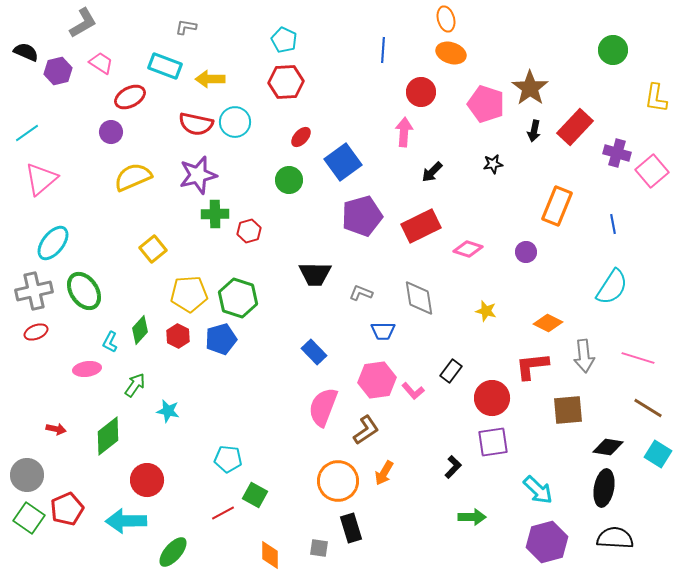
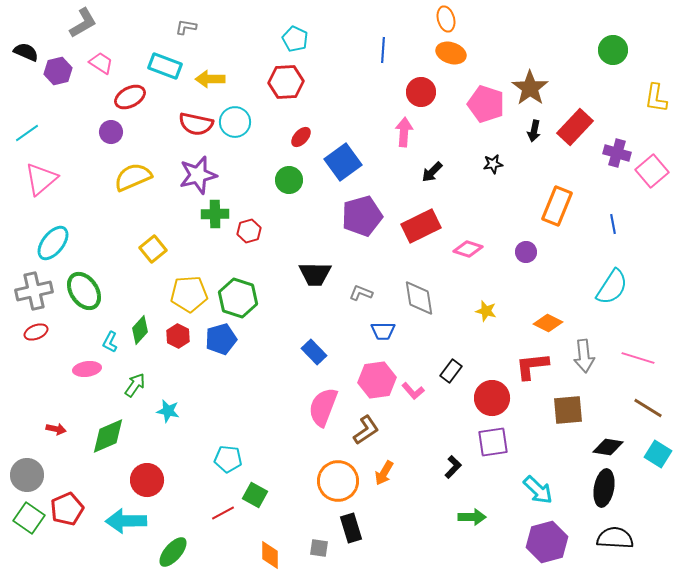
cyan pentagon at (284, 40): moved 11 px right, 1 px up
green diamond at (108, 436): rotated 15 degrees clockwise
